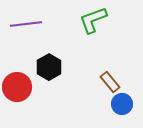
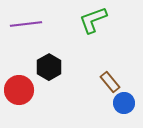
red circle: moved 2 px right, 3 px down
blue circle: moved 2 px right, 1 px up
